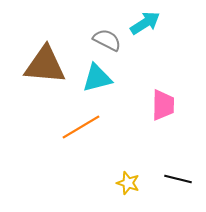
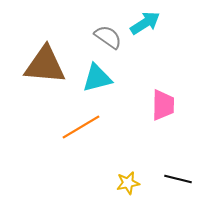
gray semicircle: moved 1 px right, 3 px up; rotated 8 degrees clockwise
yellow star: rotated 30 degrees counterclockwise
